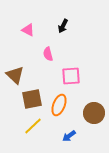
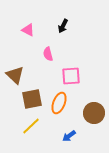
orange ellipse: moved 2 px up
yellow line: moved 2 px left
